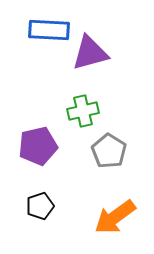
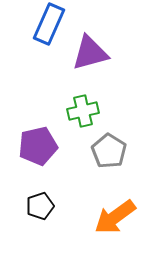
blue rectangle: moved 6 px up; rotated 69 degrees counterclockwise
